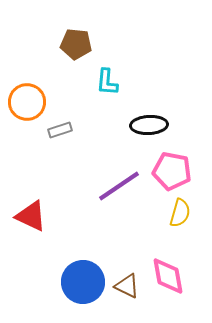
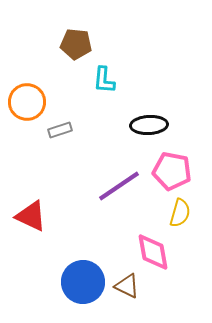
cyan L-shape: moved 3 px left, 2 px up
pink diamond: moved 15 px left, 24 px up
